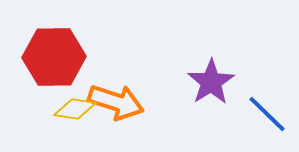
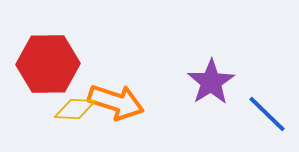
red hexagon: moved 6 px left, 7 px down
yellow diamond: rotated 6 degrees counterclockwise
